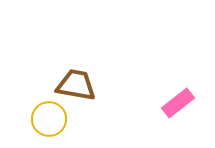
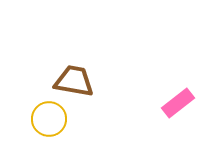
brown trapezoid: moved 2 px left, 4 px up
